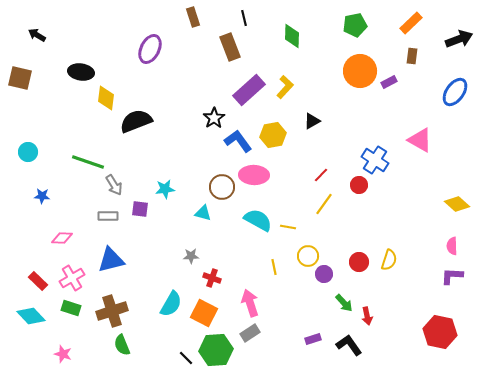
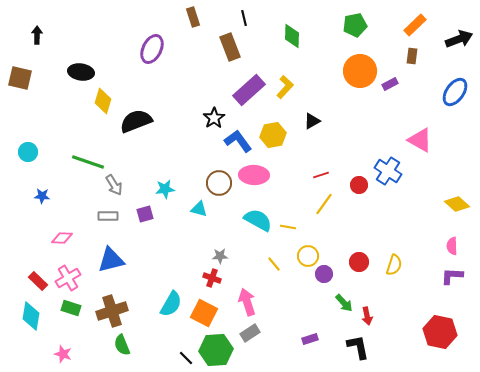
orange rectangle at (411, 23): moved 4 px right, 2 px down
black arrow at (37, 35): rotated 60 degrees clockwise
purple ellipse at (150, 49): moved 2 px right
purple rectangle at (389, 82): moved 1 px right, 2 px down
yellow diamond at (106, 98): moved 3 px left, 3 px down; rotated 10 degrees clockwise
blue cross at (375, 160): moved 13 px right, 11 px down
red line at (321, 175): rotated 28 degrees clockwise
brown circle at (222, 187): moved 3 px left, 4 px up
purple square at (140, 209): moved 5 px right, 5 px down; rotated 24 degrees counterclockwise
cyan triangle at (203, 213): moved 4 px left, 4 px up
gray star at (191, 256): moved 29 px right
yellow semicircle at (389, 260): moved 5 px right, 5 px down
yellow line at (274, 267): moved 3 px up; rotated 28 degrees counterclockwise
pink cross at (72, 278): moved 4 px left
pink arrow at (250, 303): moved 3 px left, 1 px up
cyan diamond at (31, 316): rotated 52 degrees clockwise
purple rectangle at (313, 339): moved 3 px left
black L-shape at (349, 345): moved 9 px right, 2 px down; rotated 24 degrees clockwise
